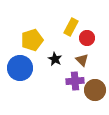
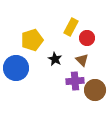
blue circle: moved 4 px left
